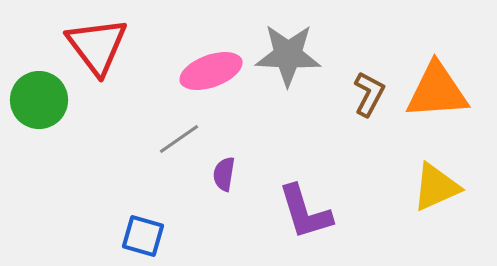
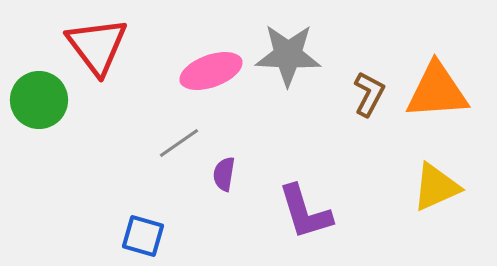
gray line: moved 4 px down
